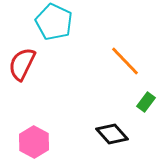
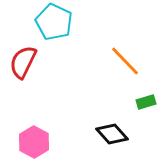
red semicircle: moved 1 px right, 2 px up
green rectangle: rotated 36 degrees clockwise
